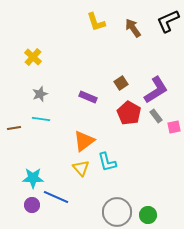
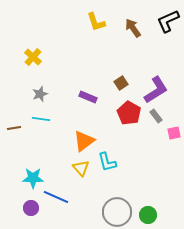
pink square: moved 6 px down
purple circle: moved 1 px left, 3 px down
